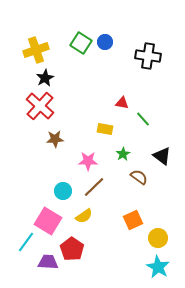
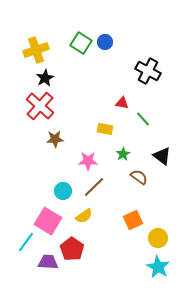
black cross: moved 15 px down; rotated 20 degrees clockwise
